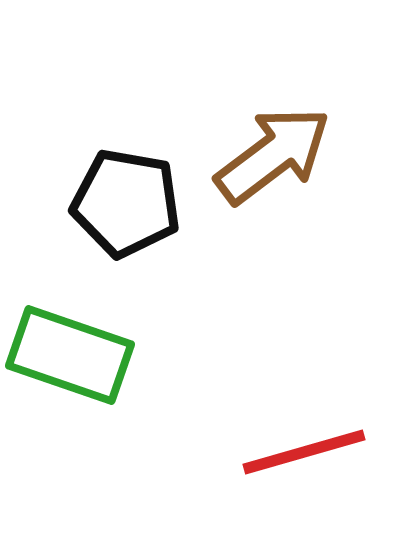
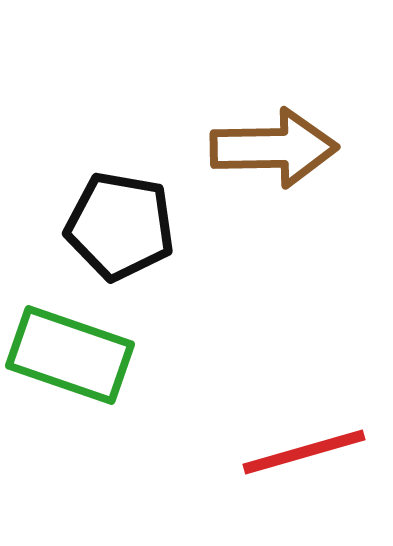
brown arrow: moved 1 px right, 7 px up; rotated 36 degrees clockwise
black pentagon: moved 6 px left, 23 px down
